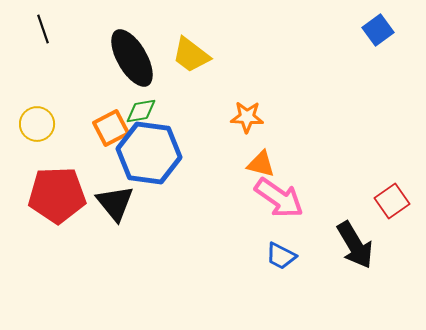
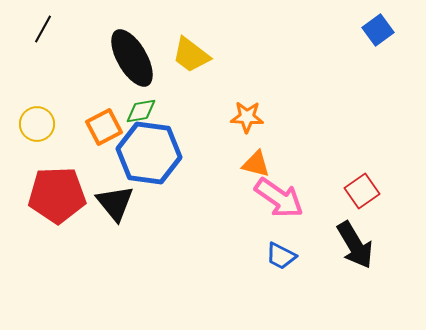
black line: rotated 48 degrees clockwise
orange square: moved 7 px left, 1 px up
orange triangle: moved 5 px left
red square: moved 30 px left, 10 px up
